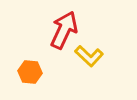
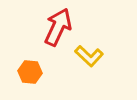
red arrow: moved 6 px left, 3 px up
